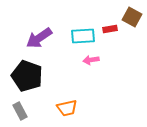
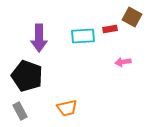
purple arrow: rotated 56 degrees counterclockwise
pink arrow: moved 32 px right, 2 px down
